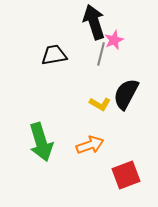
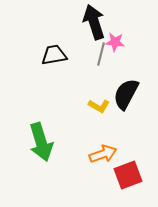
pink star: moved 1 px right, 2 px down; rotated 30 degrees clockwise
yellow L-shape: moved 1 px left, 2 px down
orange arrow: moved 13 px right, 9 px down
red square: moved 2 px right
